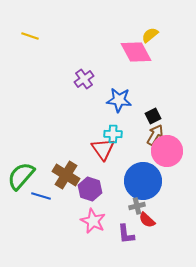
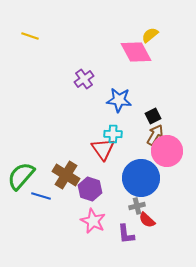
blue circle: moved 2 px left, 3 px up
